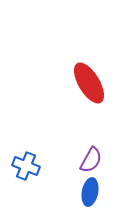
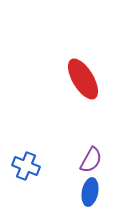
red ellipse: moved 6 px left, 4 px up
